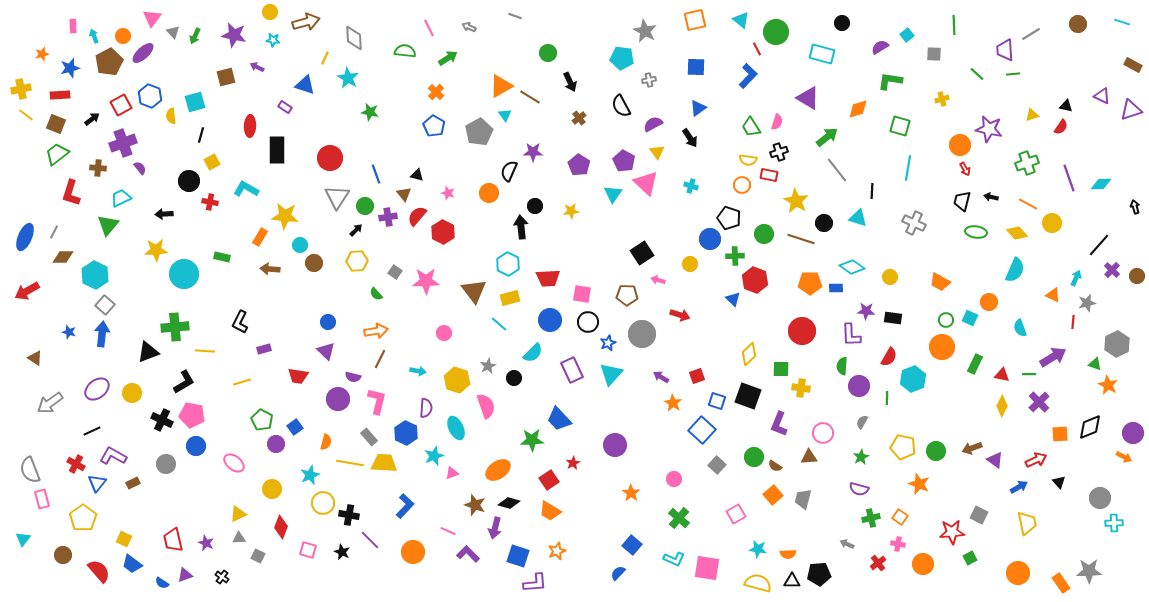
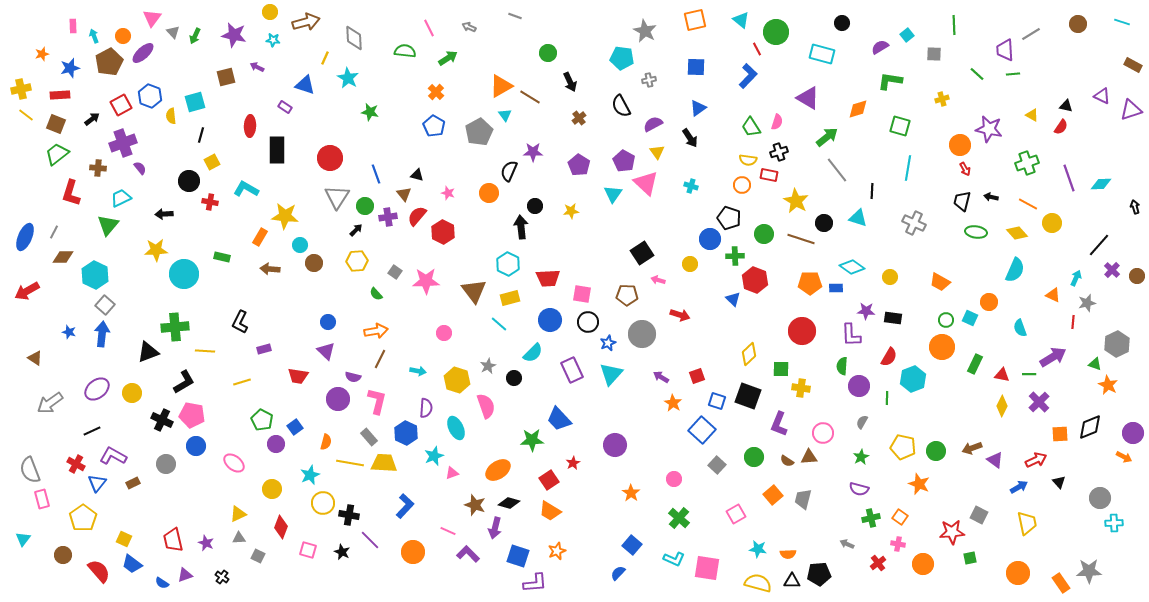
yellow triangle at (1032, 115): rotated 48 degrees clockwise
brown semicircle at (775, 466): moved 12 px right, 5 px up
green square at (970, 558): rotated 16 degrees clockwise
